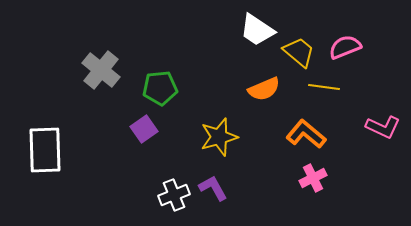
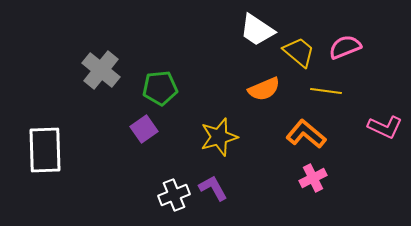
yellow line: moved 2 px right, 4 px down
pink L-shape: moved 2 px right
